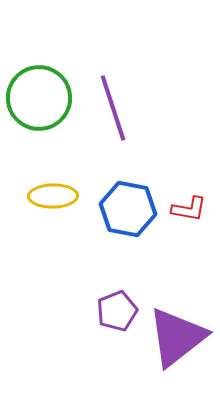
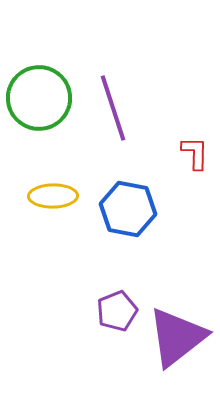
red L-shape: moved 6 px right, 56 px up; rotated 99 degrees counterclockwise
